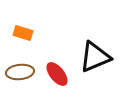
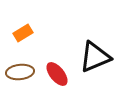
orange rectangle: rotated 48 degrees counterclockwise
